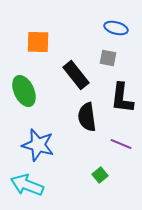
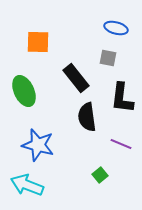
black rectangle: moved 3 px down
